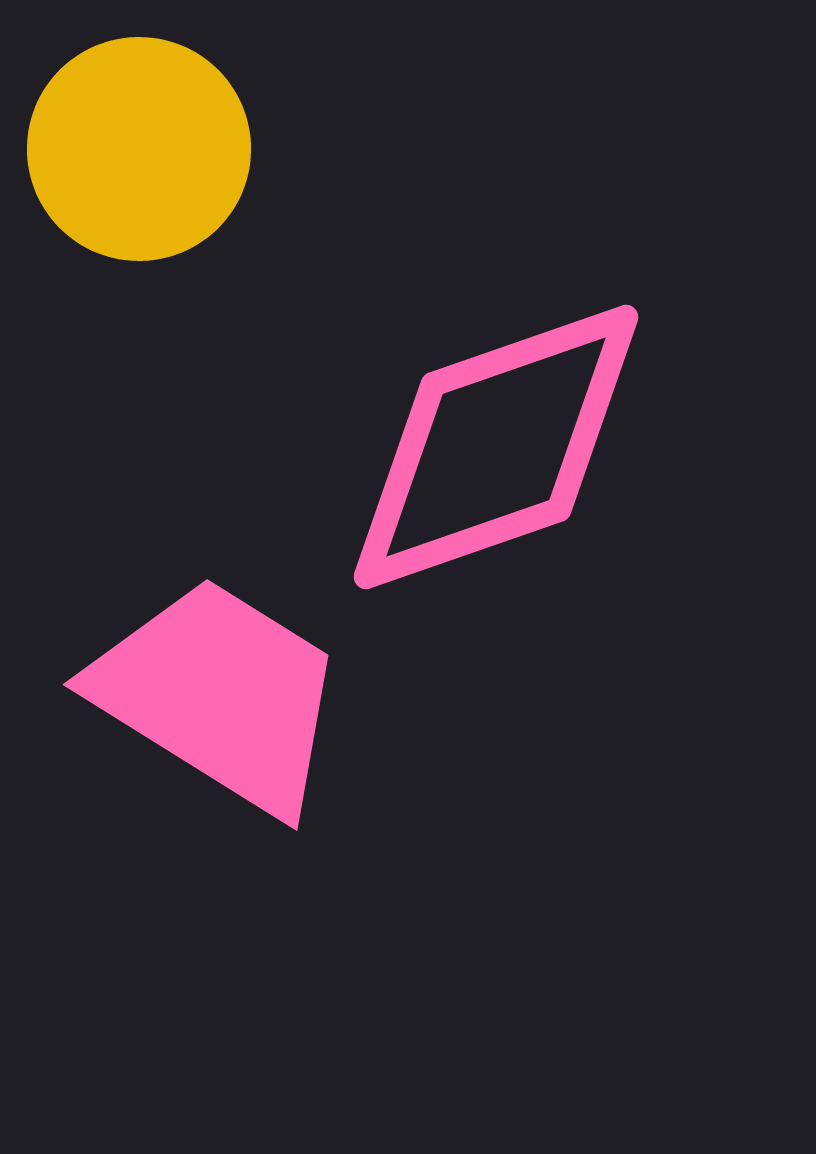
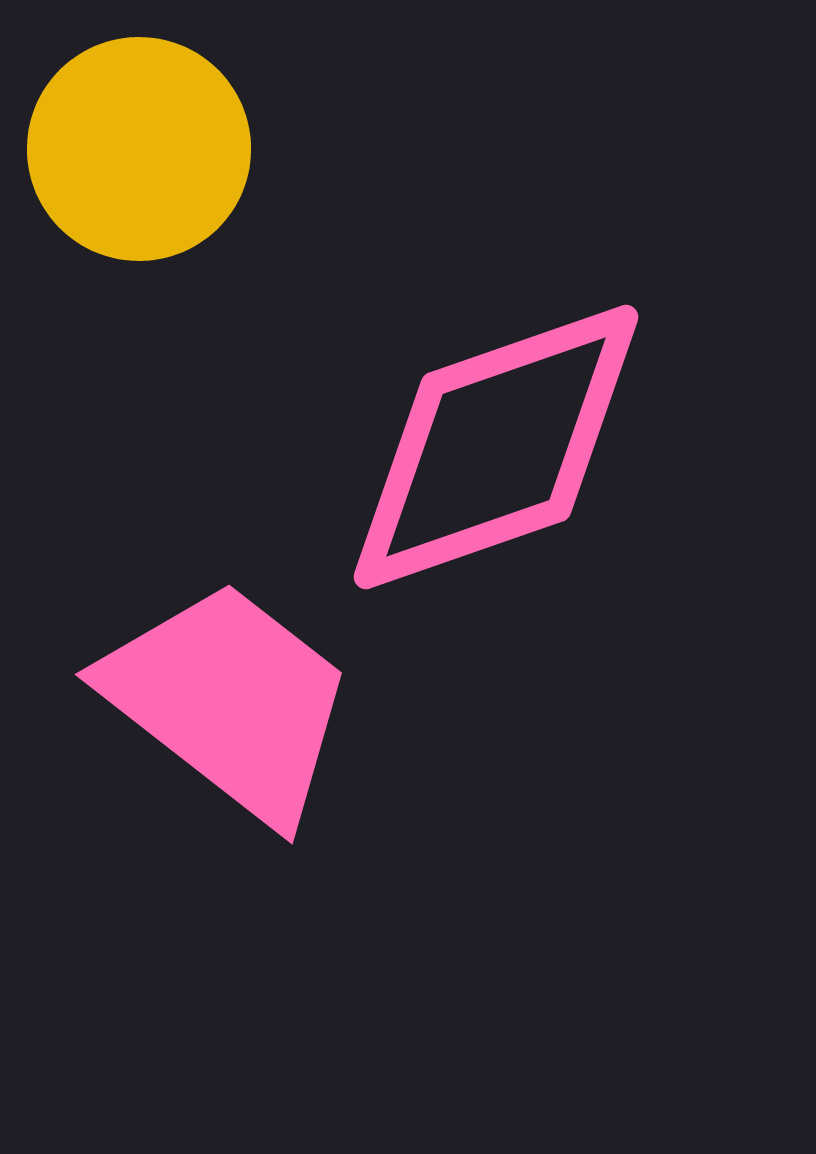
pink trapezoid: moved 10 px right, 6 px down; rotated 6 degrees clockwise
